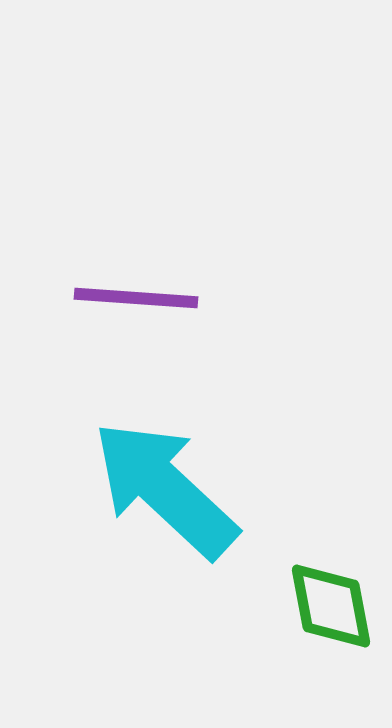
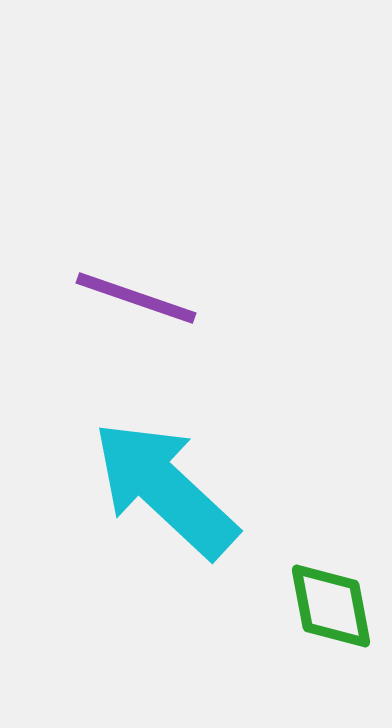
purple line: rotated 15 degrees clockwise
